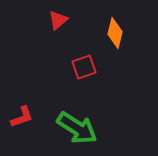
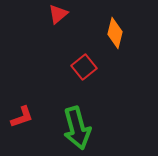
red triangle: moved 6 px up
red square: rotated 20 degrees counterclockwise
green arrow: rotated 42 degrees clockwise
